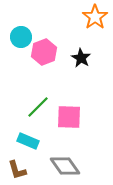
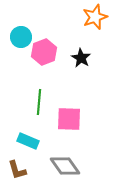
orange star: rotated 15 degrees clockwise
green line: moved 1 px right, 5 px up; rotated 40 degrees counterclockwise
pink square: moved 2 px down
